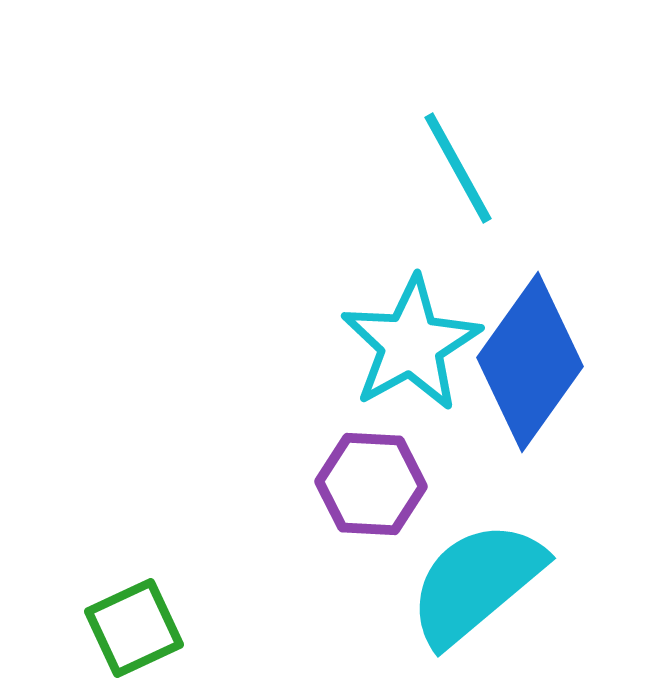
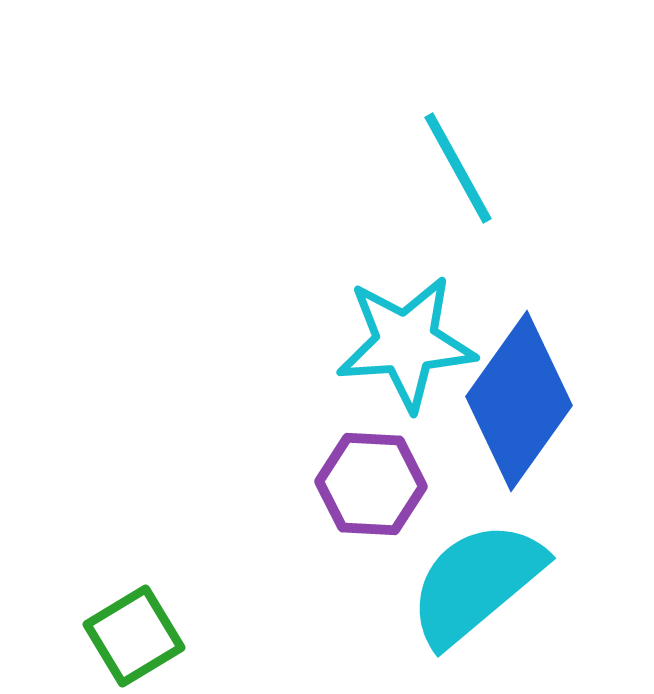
cyan star: moved 5 px left, 1 px up; rotated 25 degrees clockwise
blue diamond: moved 11 px left, 39 px down
green square: moved 8 px down; rotated 6 degrees counterclockwise
